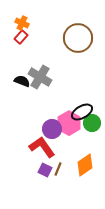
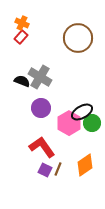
purple circle: moved 11 px left, 21 px up
